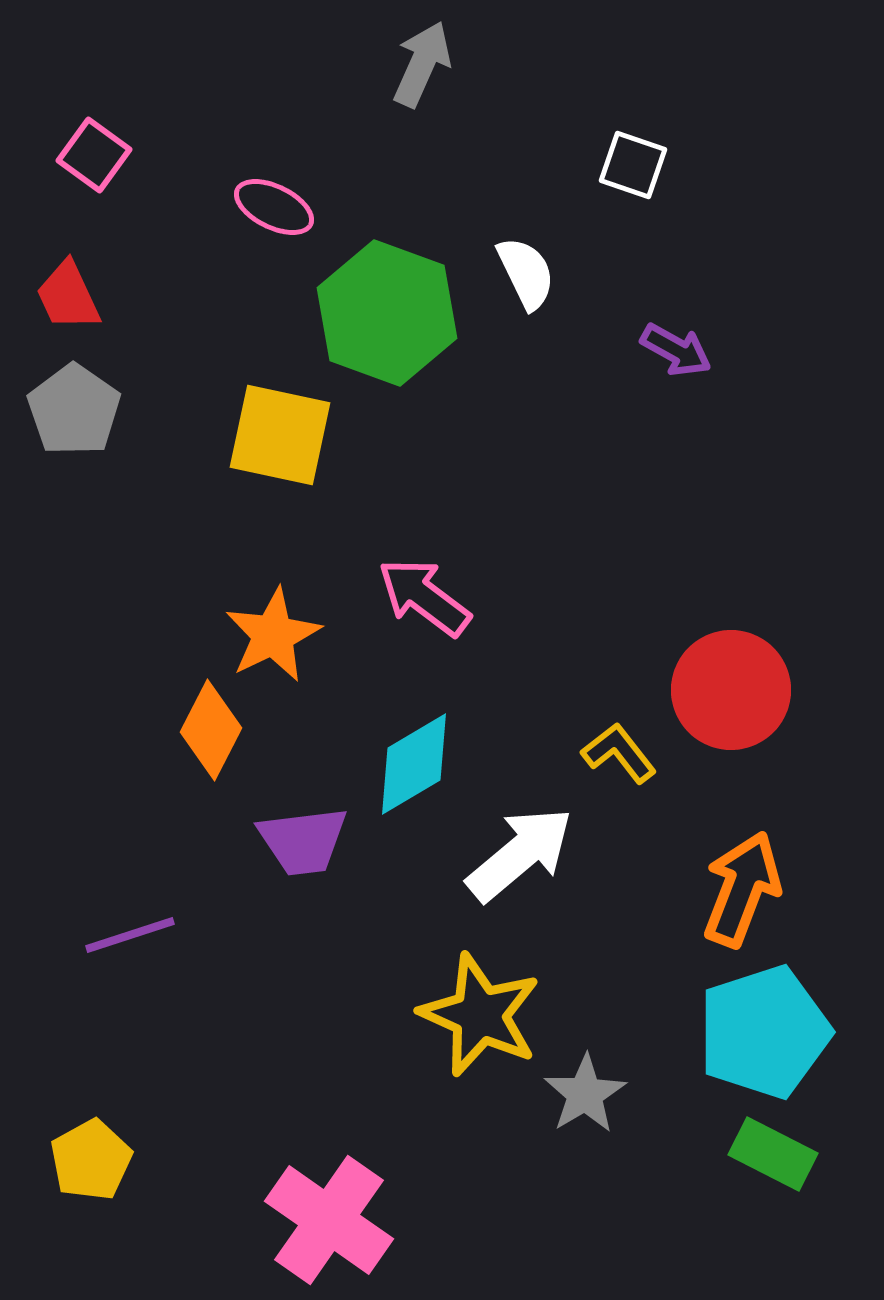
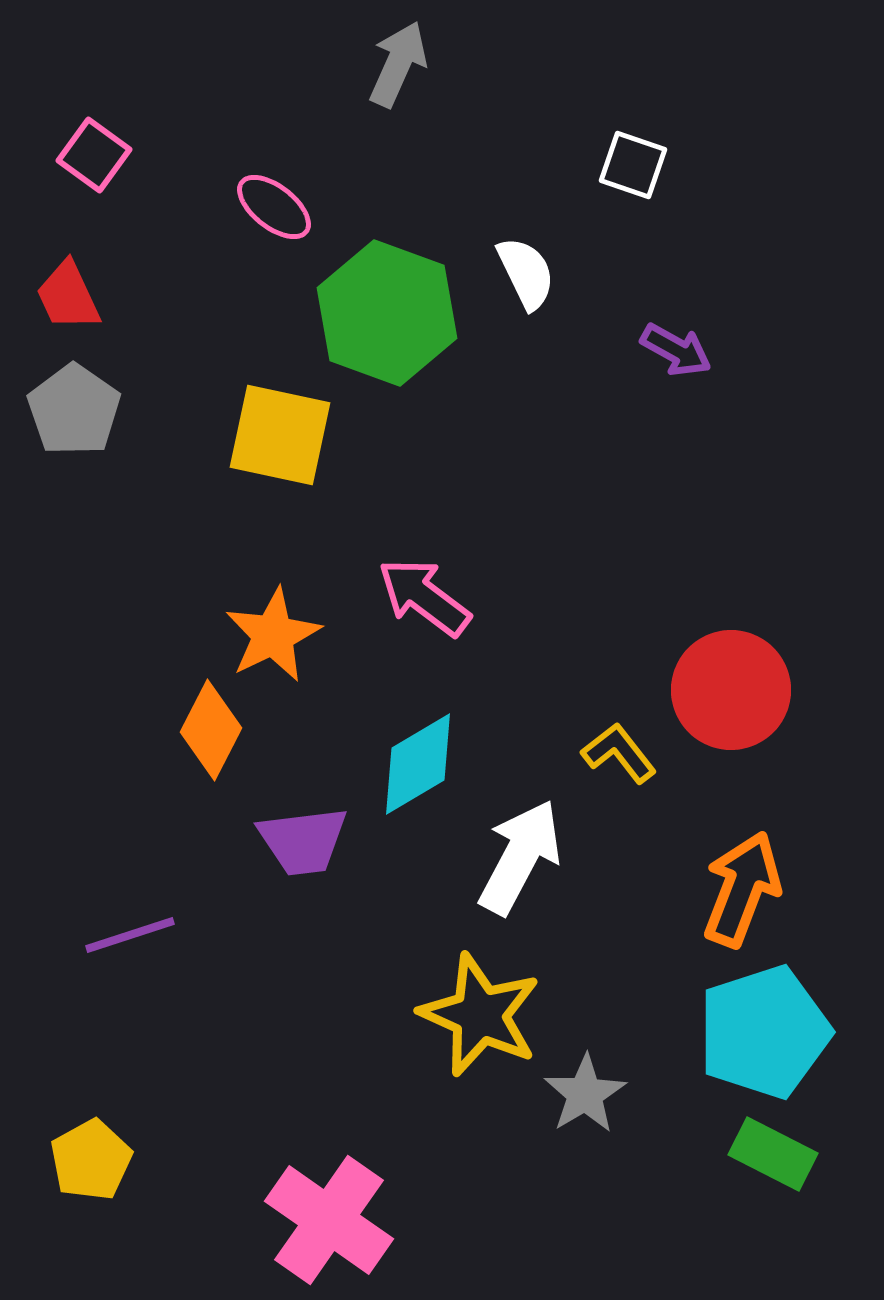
gray arrow: moved 24 px left
pink ellipse: rotated 12 degrees clockwise
cyan diamond: moved 4 px right
white arrow: moved 3 px down; rotated 22 degrees counterclockwise
